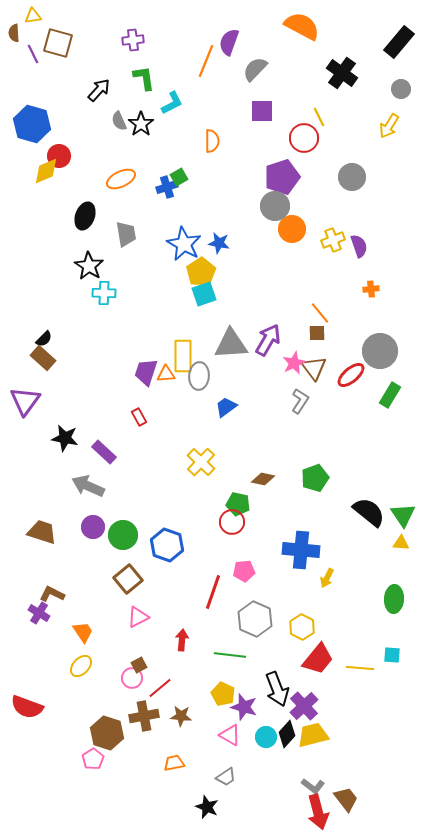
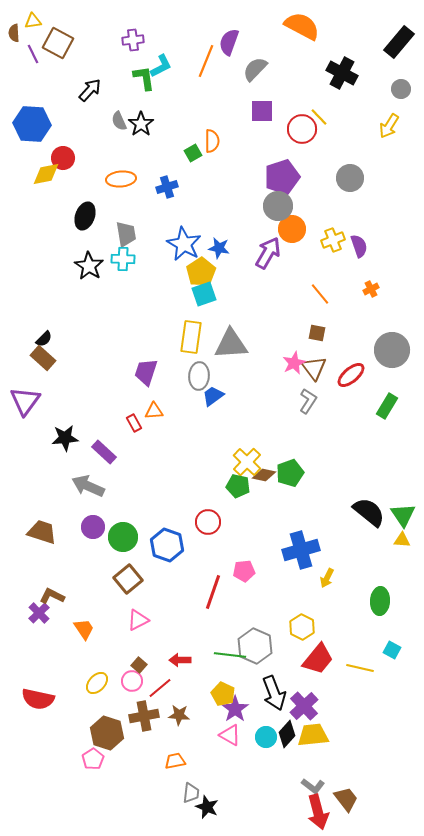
yellow triangle at (33, 16): moved 5 px down
brown square at (58, 43): rotated 12 degrees clockwise
black cross at (342, 73): rotated 8 degrees counterclockwise
black arrow at (99, 90): moved 9 px left
cyan L-shape at (172, 103): moved 11 px left, 37 px up
yellow line at (319, 117): rotated 18 degrees counterclockwise
blue hexagon at (32, 124): rotated 12 degrees counterclockwise
red circle at (304, 138): moved 2 px left, 9 px up
red circle at (59, 156): moved 4 px right, 2 px down
yellow diamond at (46, 171): moved 3 px down; rotated 12 degrees clockwise
green square at (179, 177): moved 14 px right, 24 px up
gray circle at (352, 177): moved 2 px left, 1 px down
orange ellipse at (121, 179): rotated 20 degrees clockwise
gray circle at (275, 206): moved 3 px right
blue star at (219, 243): moved 5 px down
orange cross at (371, 289): rotated 21 degrees counterclockwise
cyan cross at (104, 293): moved 19 px right, 34 px up
orange line at (320, 313): moved 19 px up
brown square at (317, 333): rotated 12 degrees clockwise
purple arrow at (268, 340): moved 87 px up
gray circle at (380, 351): moved 12 px right, 1 px up
yellow rectangle at (183, 356): moved 8 px right, 19 px up; rotated 8 degrees clockwise
orange triangle at (166, 374): moved 12 px left, 37 px down
green rectangle at (390, 395): moved 3 px left, 11 px down
gray L-shape at (300, 401): moved 8 px right
blue trapezoid at (226, 407): moved 13 px left, 11 px up
red rectangle at (139, 417): moved 5 px left, 6 px down
black star at (65, 438): rotated 16 degrees counterclockwise
yellow cross at (201, 462): moved 46 px right
green pentagon at (315, 478): moved 25 px left, 5 px up
brown diamond at (263, 479): moved 1 px right, 4 px up
green pentagon at (238, 504): moved 18 px up
red circle at (232, 522): moved 24 px left
green circle at (123, 535): moved 2 px down
yellow triangle at (401, 543): moved 1 px right, 3 px up
blue cross at (301, 550): rotated 21 degrees counterclockwise
brown L-shape at (52, 594): moved 2 px down
green ellipse at (394, 599): moved 14 px left, 2 px down
purple cross at (39, 613): rotated 15 degrees clockwise
pink triangle at (138, 617): moved 3 px down
gray hexagon at (255, 619): moved 27 px down
orange trapezoid at (83, 632): moved 1 px right, 3 px up
red arrow at (182, 640): moved 2 px left, 20 px down; rotated 95 degrees counterclockwise
cyan square at (392, 655): moved 5 px up; rotated 24 degrees clockwise
brown square at (139, 665): rotated 21 degrees counterclockwise
yellow ellipse at (81, 666): moved 16 px right, 17 px down
yellow line at (360, 668): rotated 8 degrees clockwise
pink circle at (132, 678): moved 3 px down
black arrow at (277, 689): moved 3 px left, 4 px down
red semicircle at (27, 707): moved 11 px right, 8 px up; rotated 8 degrees counterclockwise
purple star at (244, 707): moved 9 px left, 2 px down; rotated 20 degrees clockwise
brown star at (181, 716): moved 2 px left, 1 px up
yellow trapezoid at (313, 735): rotated 8 degrees clockwise
orange trapezoid at (174, 763): moved 1 px right, 2 px up
gray trapezoid at (226, 777): moved 35 px left, 16 px down; rotated 50 degrees counterclockwise
